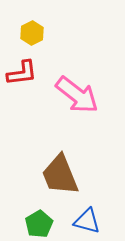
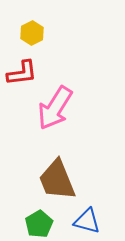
pink arrow: moved 22 px left, 13 px down; rotated 84 degrees clockwise
brown trapezoid: moved 3 px left, 5 px down
